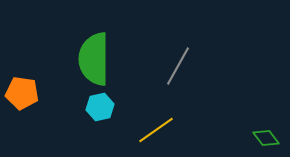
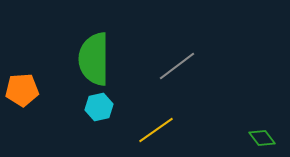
gray line: moved 1 px left; rotated 24 degrees clockwise
orange pentagon: moved 3 px up; rotated 12 degrees counterclockwise
cyan hexagon: moved 1 px left
green diamond: moved 4 px left
